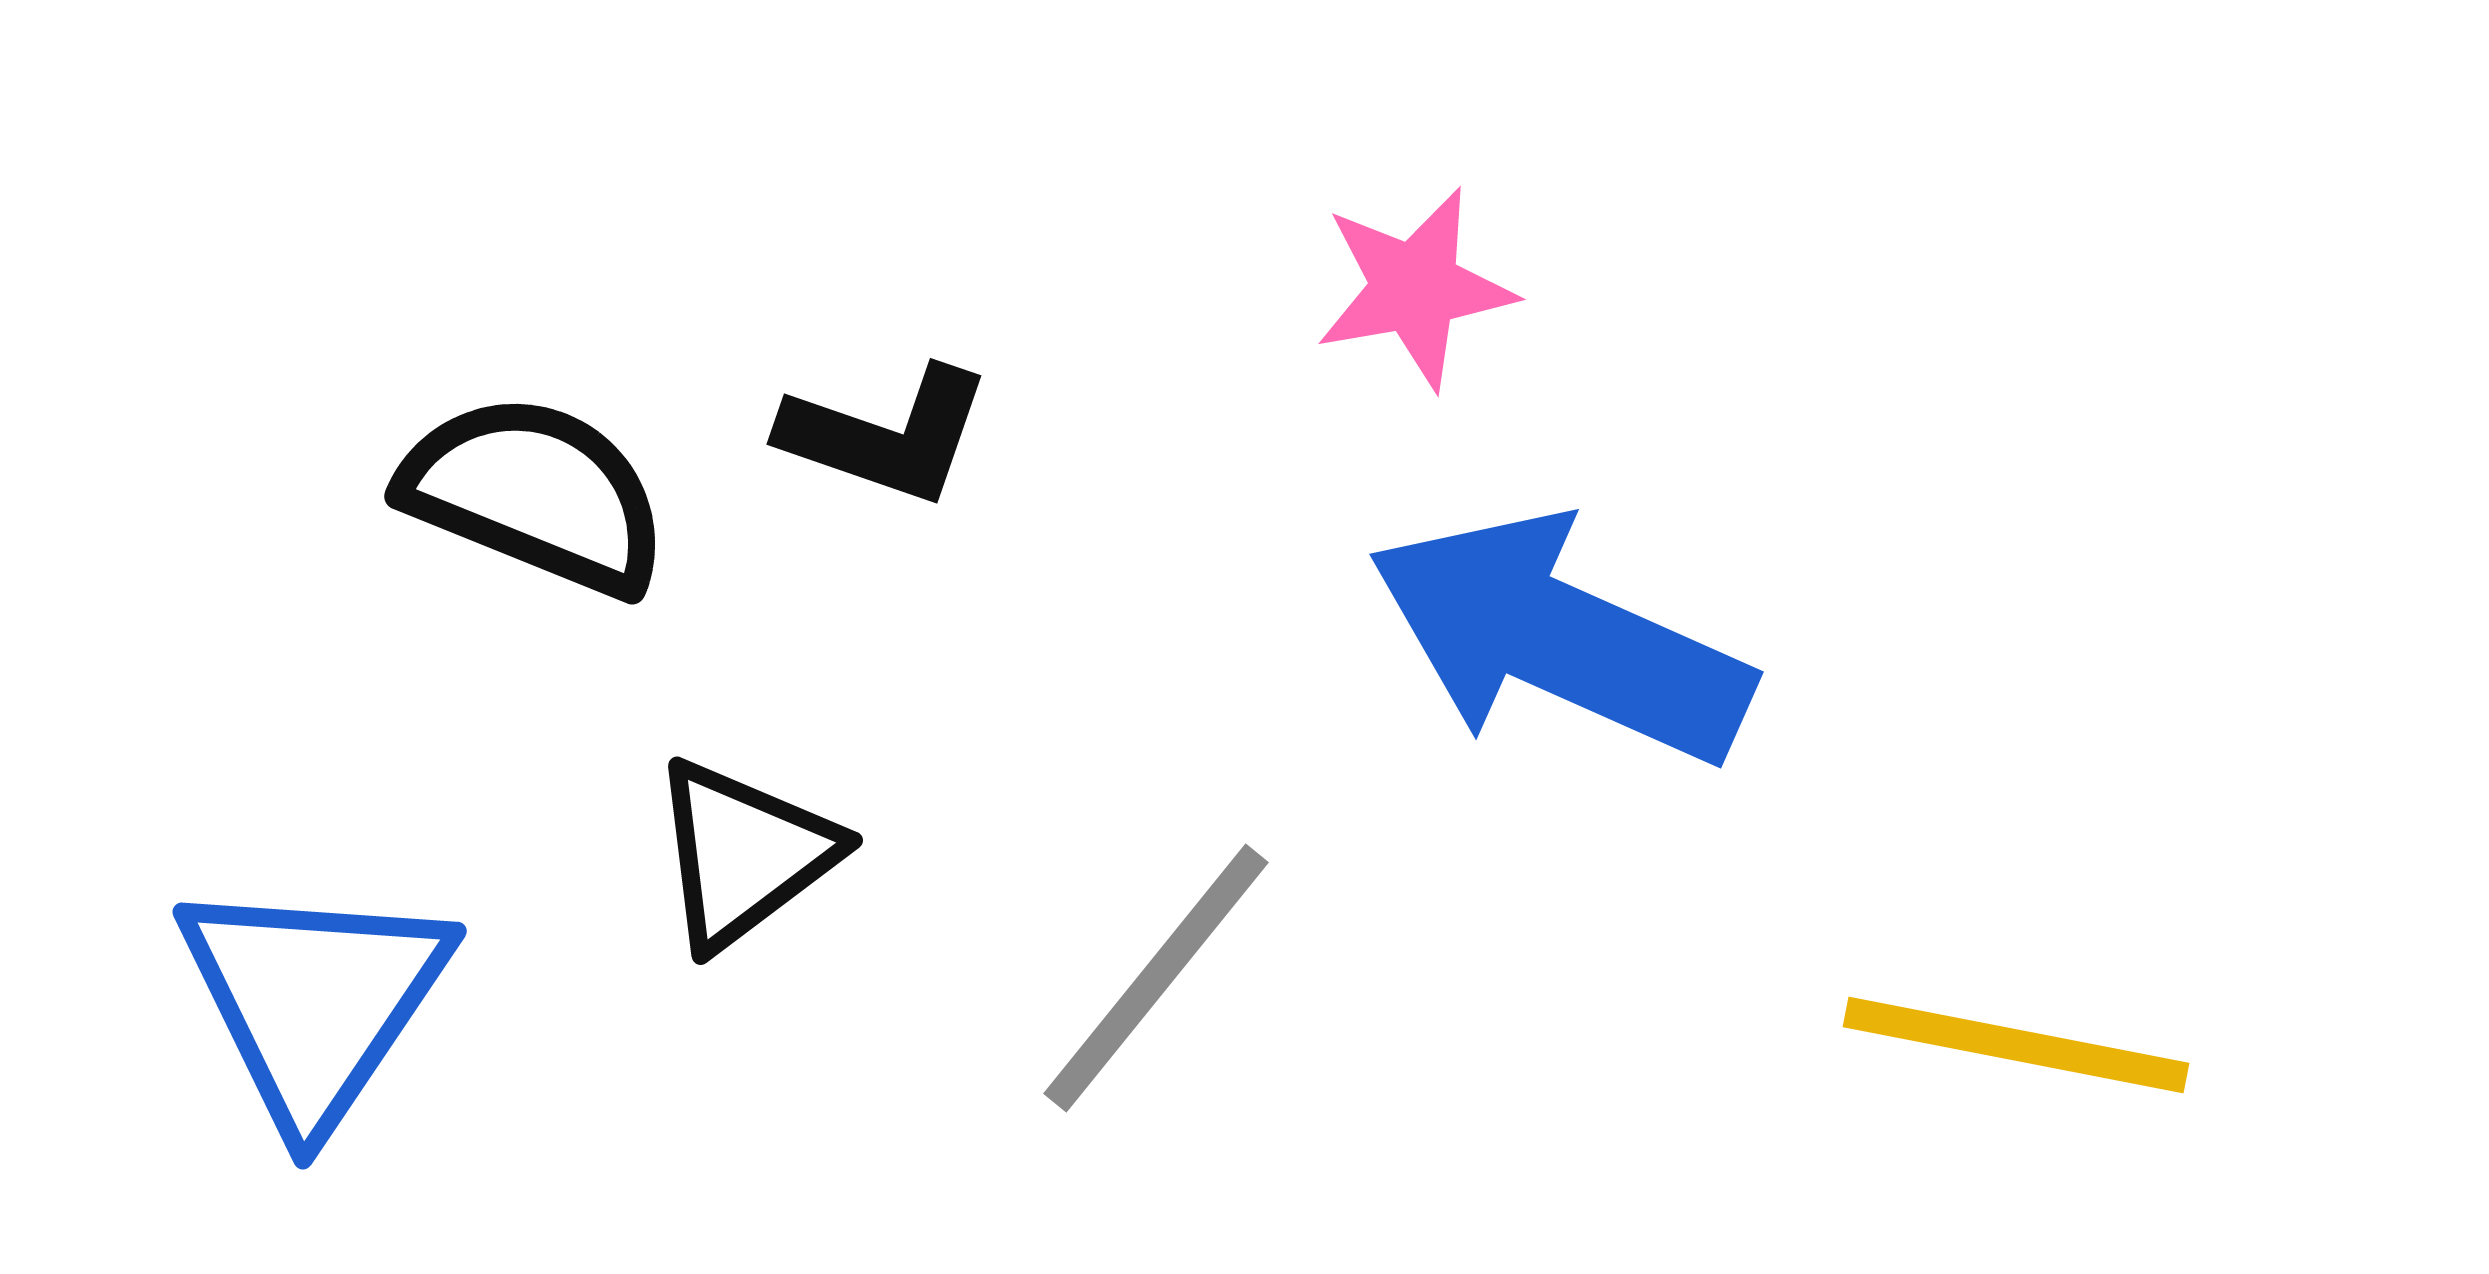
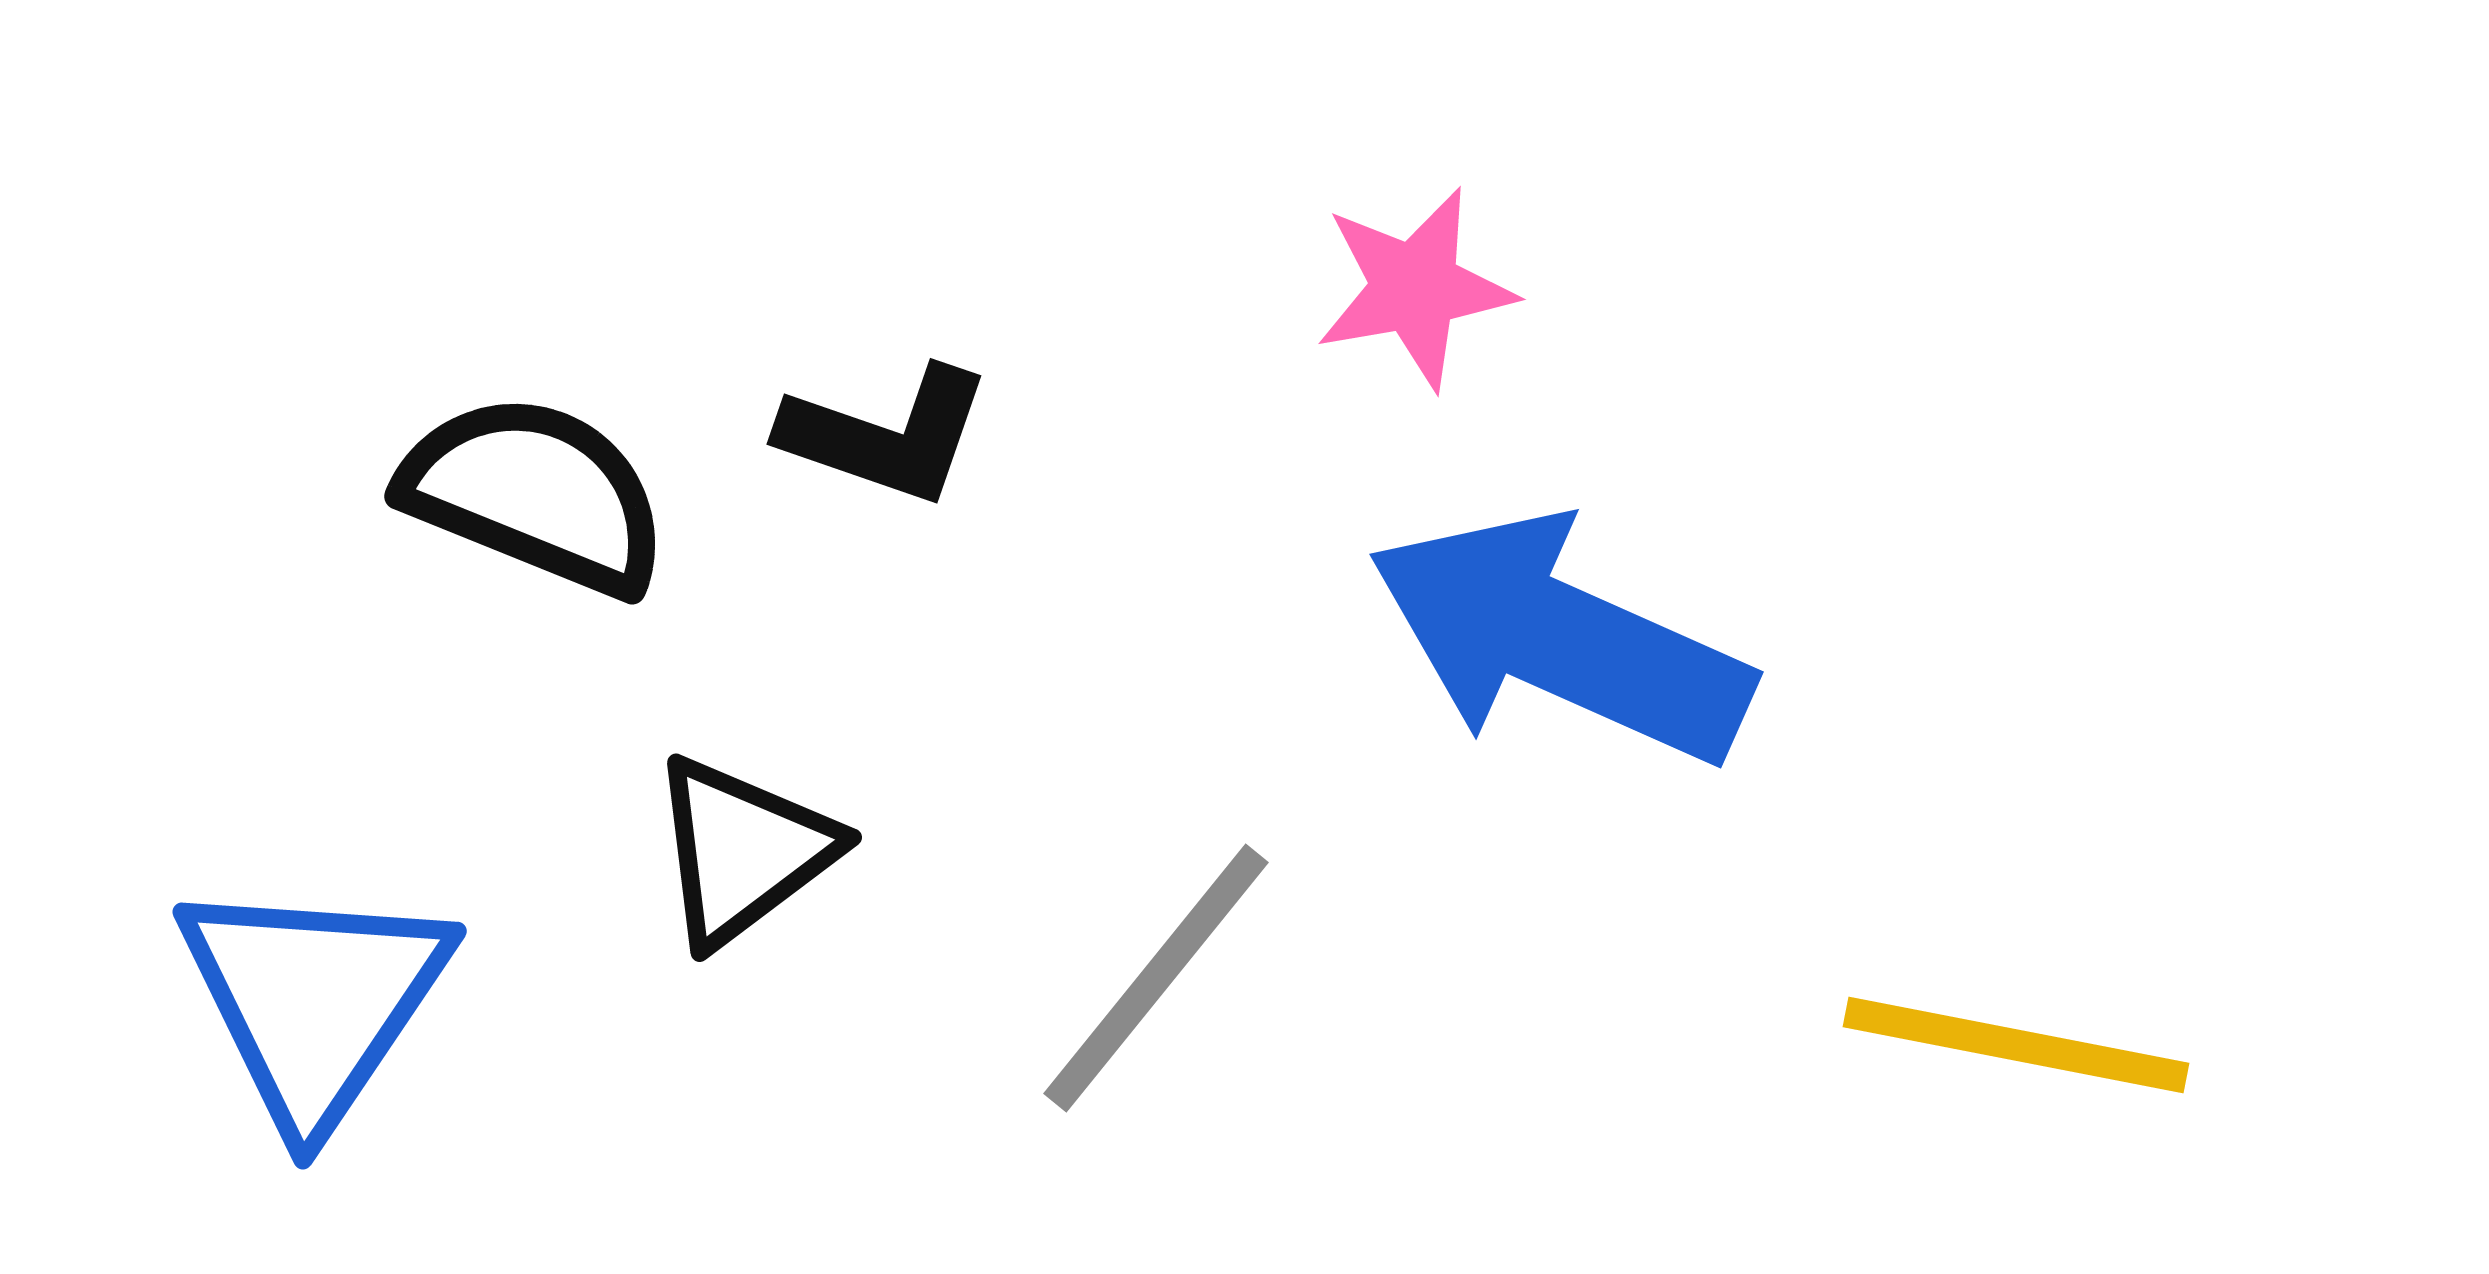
black triangle: moved 1 px left, 3 px up
